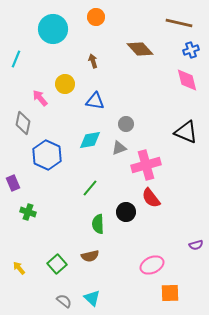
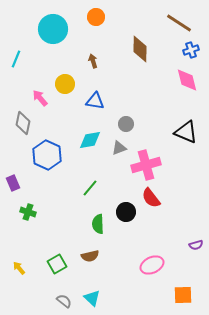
brown line: rotated 20 degrees clockwise
brown diamond: rotated 44 degrees clockwise
green square: rotated 12 degrees clockwise
orange square: moved 13 px right, 2 px down
